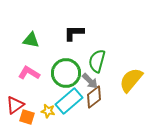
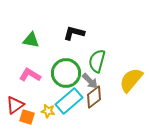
black L-shape: rotated 15 degrees clockwise
pink L-shape: moved 1 px right, 2 px down
